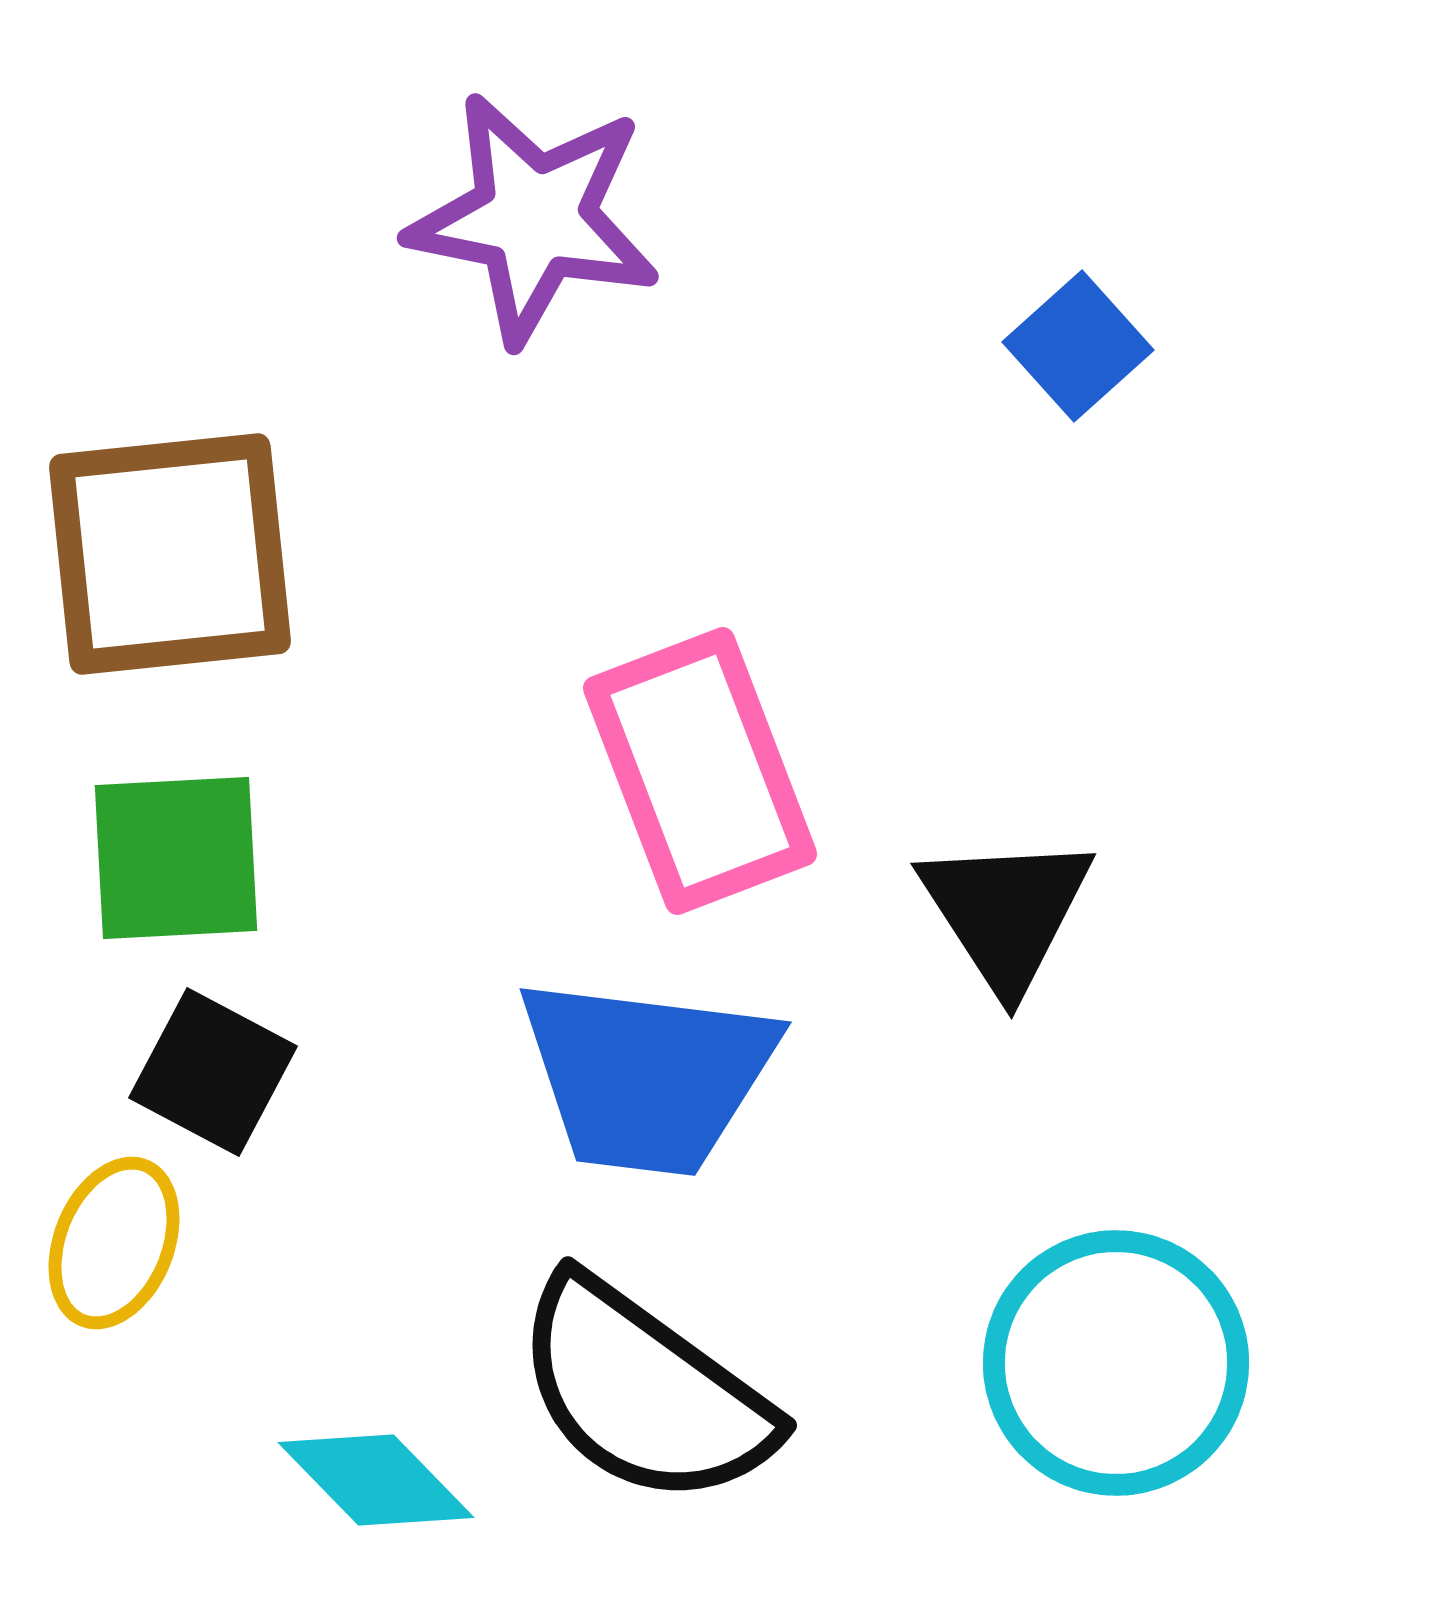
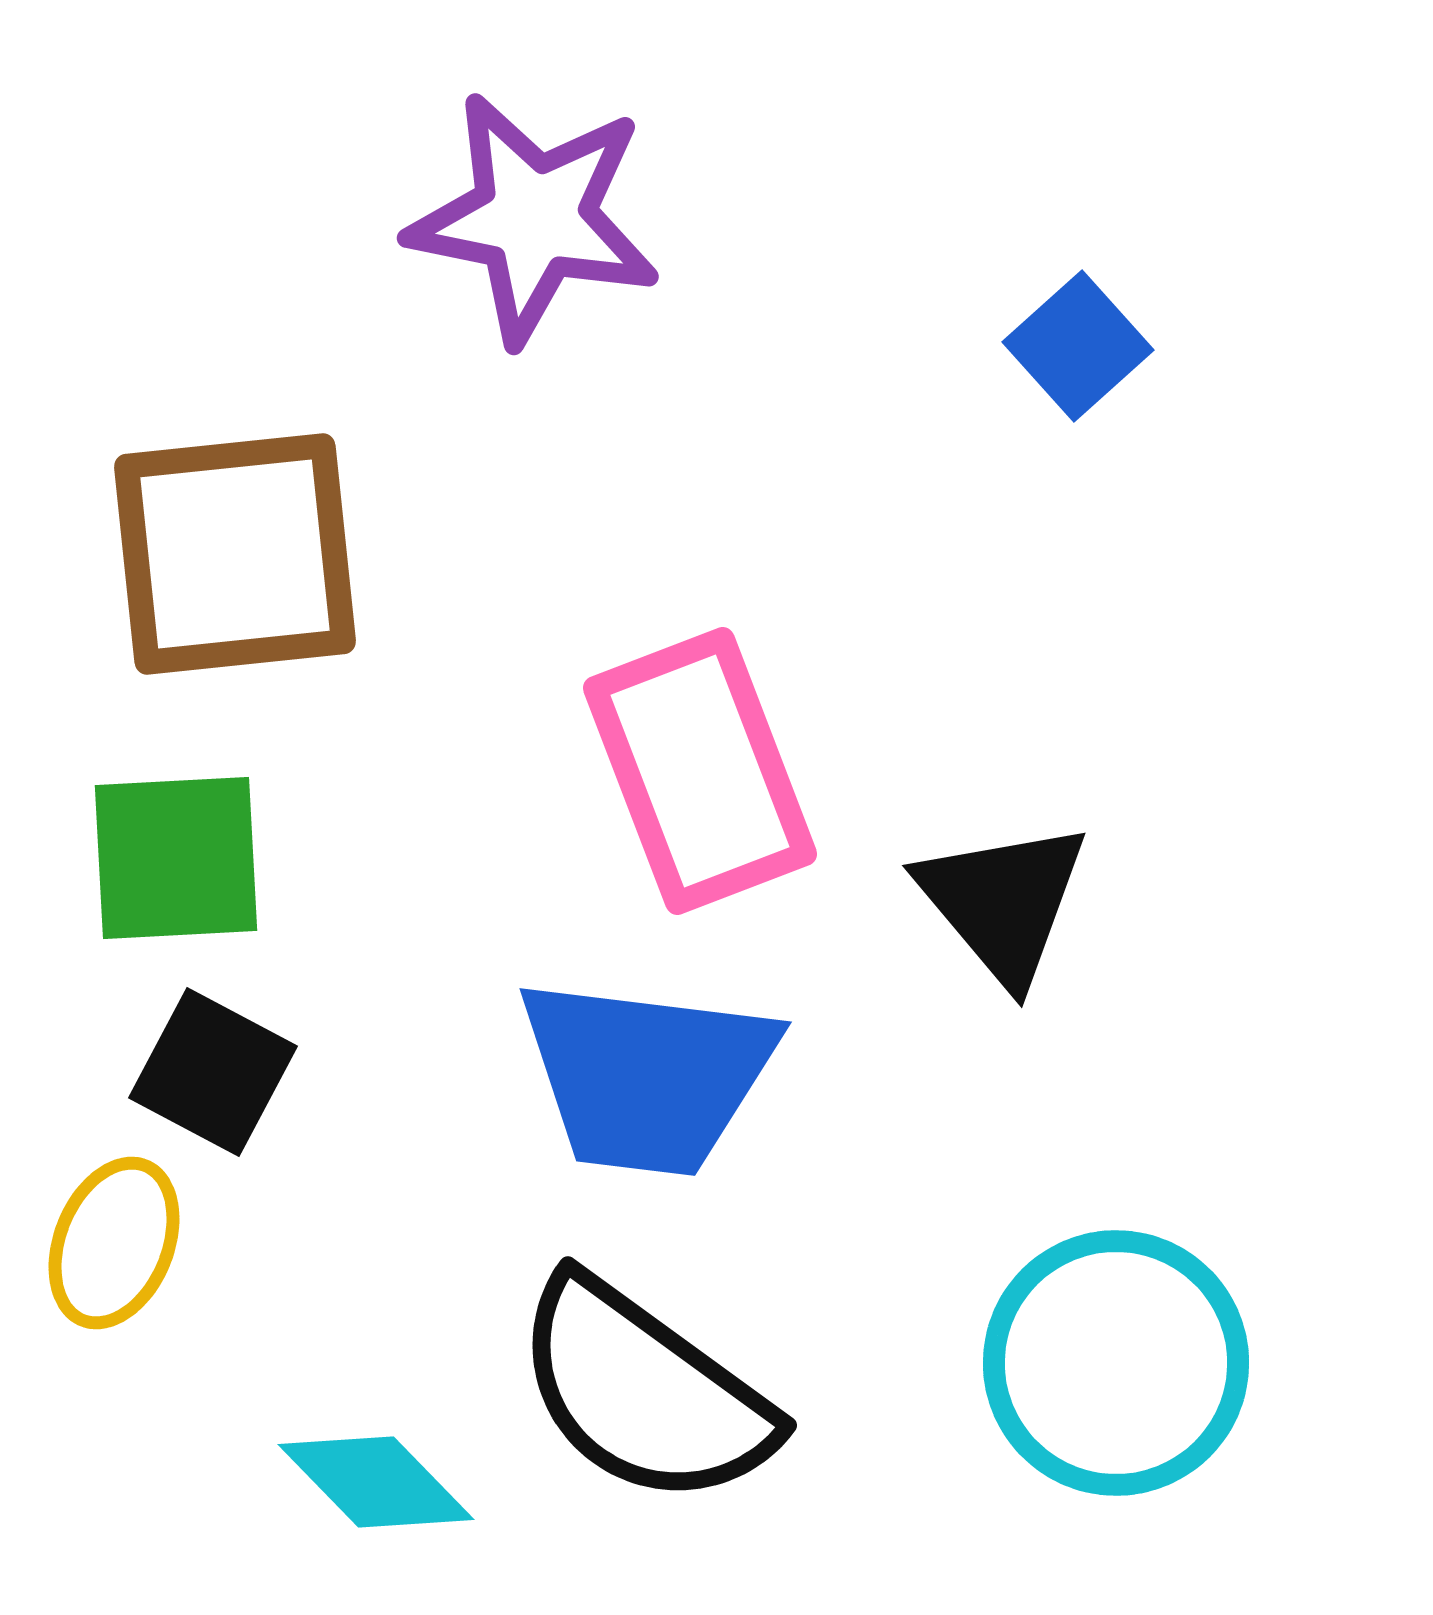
brown square: moved 65 px right
black triangle: moved 3 px left, 10 px up; rotated 7 degrees counterclockwise
cyan diamond: moved 2 px down
